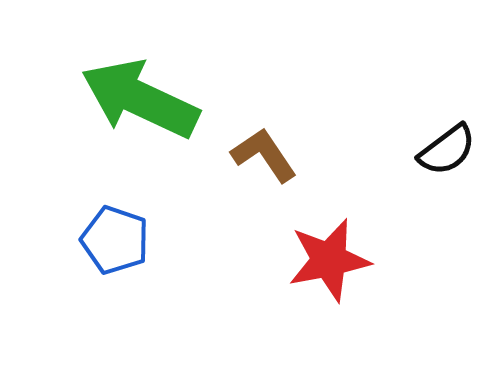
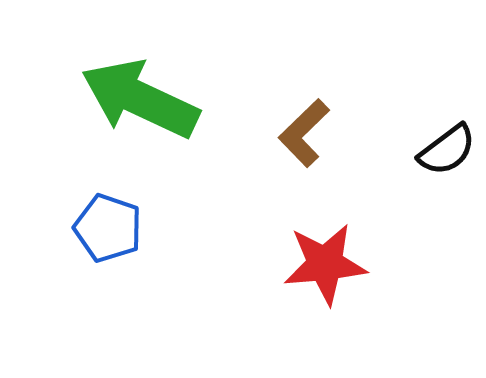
brown L-shape: moved 40 px right, 22 px up; rotated 100 degrees counterclockwise
blue pentagon: moved 7 px left, 12 px up
red star: moved 4 px left, 4 px down; rotated 6 degrees clockwise
